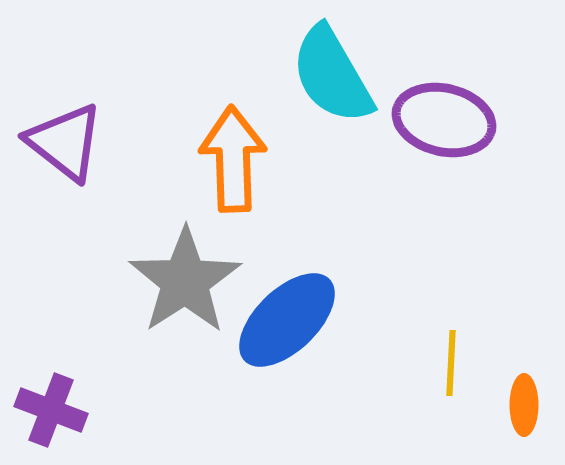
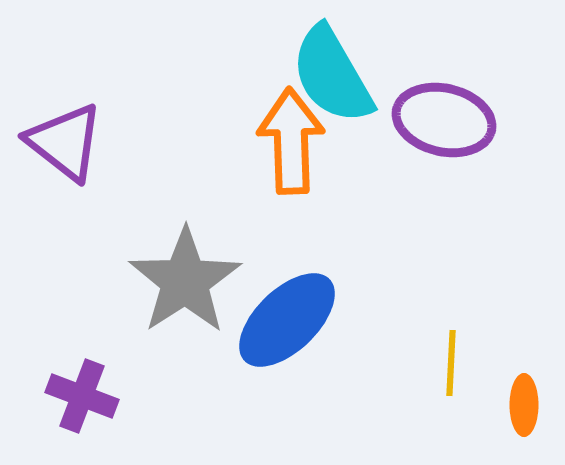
orange arrow: moved 58 px right, 18 px up
purple cross: moved 31 px right, 14 px up
